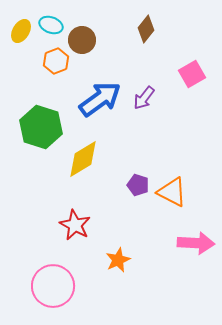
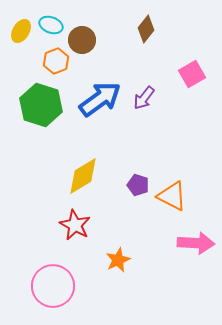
green hexagon: moved 22 px up
yellow diamond: moved 17 px down
orange triangle: moved 4 px down
